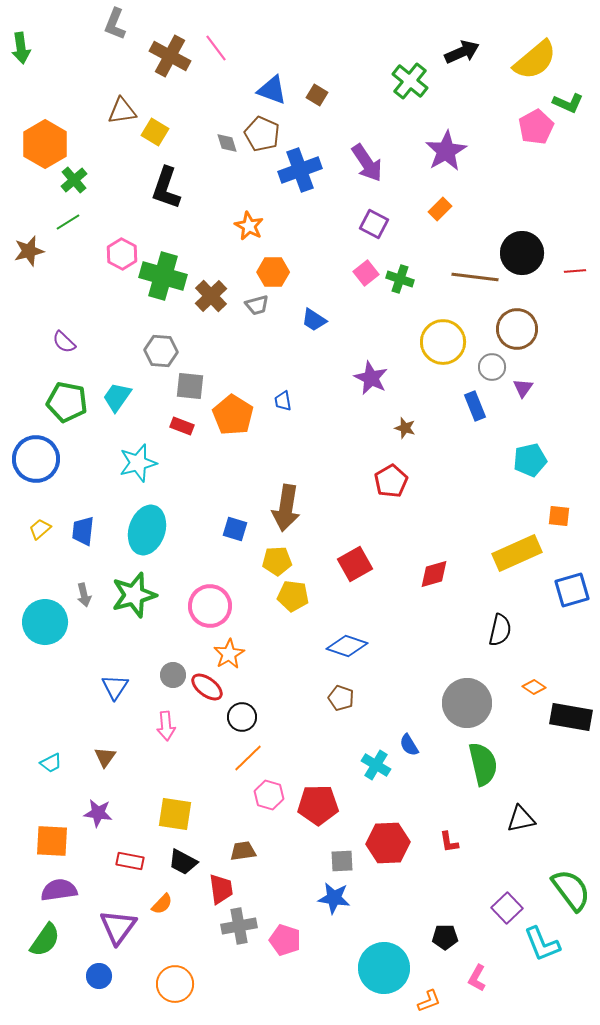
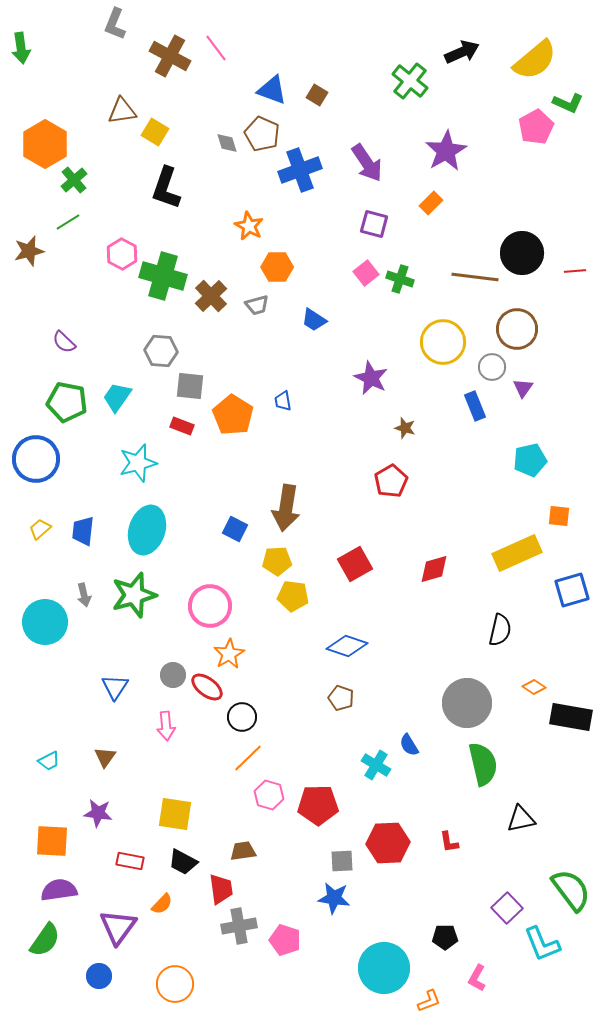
orange rectangle at (440, 209): moved 9 px left, 6 px up
purple square at (374, 224): rotated 12 degrees counterclockwise
orange hexagon at (273, 272): moved 4 px right, 5 px up
blue square at (235, 529): rotated 10 degrees clockwise
red diamond at (434, 574): moved 5 px up
cyan trapezoid at (51, 763): moved 2 px left, 2 px up
